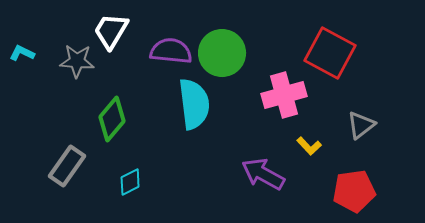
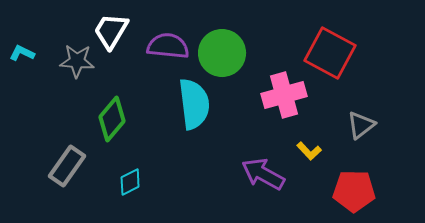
purple semicircle: moved 3 px left, 5 px up
yellow L-shape: moved 5 px down
red pentagon: rotated 9 degrees clockwise
